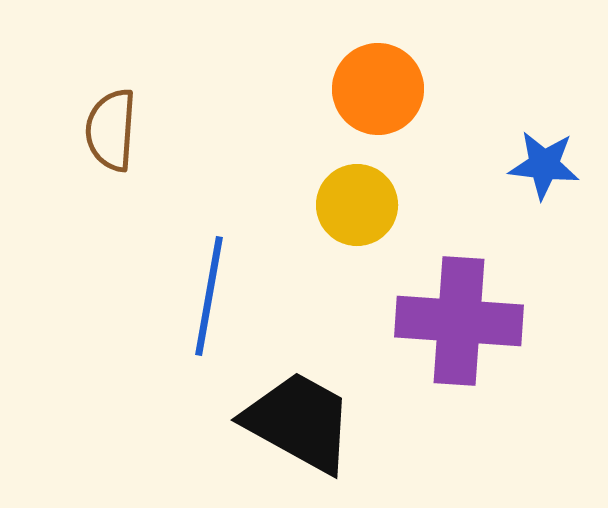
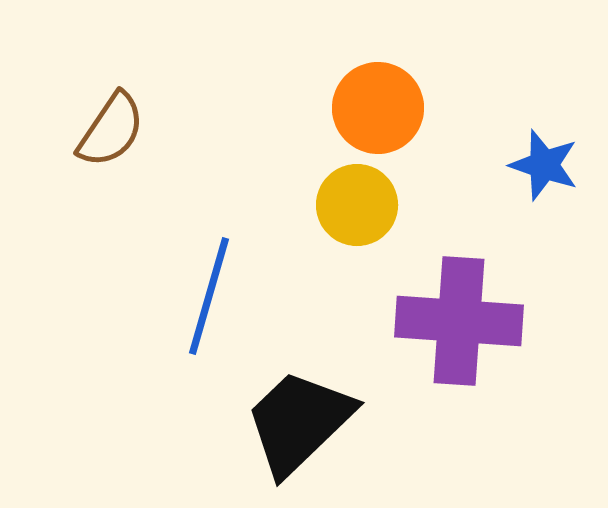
orange circle: moved 19 px down
brown semicircle: rotated 150 degrees counterclockwise
blue star: rotated 12 degrees clockwise
blue line: rotated 6 degrees clockwise
black trapezoid: rotated 73 degrees counterclockwise
